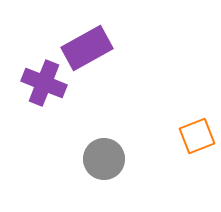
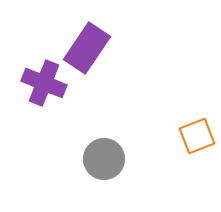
purple rectangle: rotated 27 degrees counterclockwise
